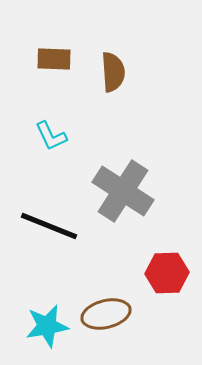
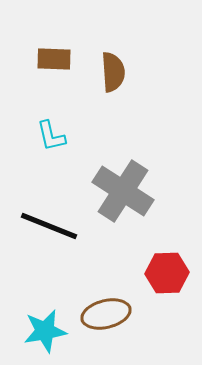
cyan L-shape: rotated 12 degrees clockwise
cyan star: moved 2 px left, 5 px down
